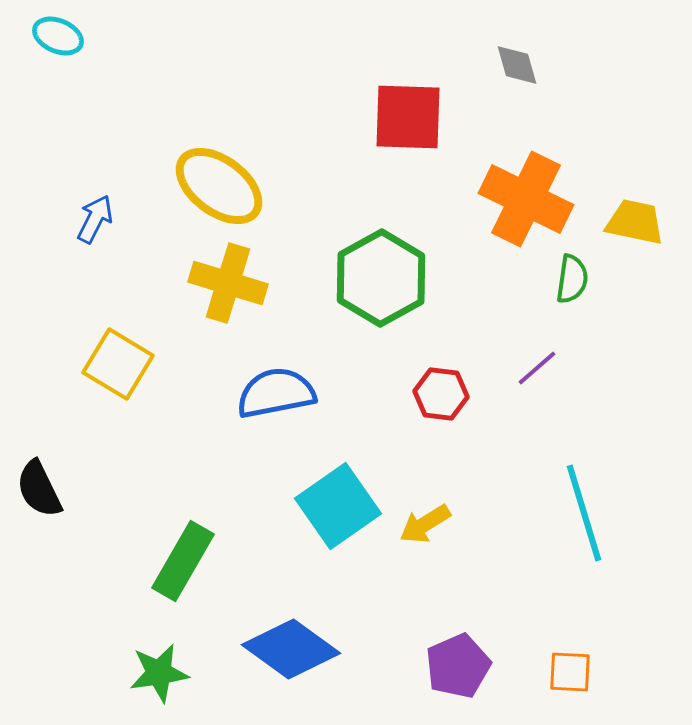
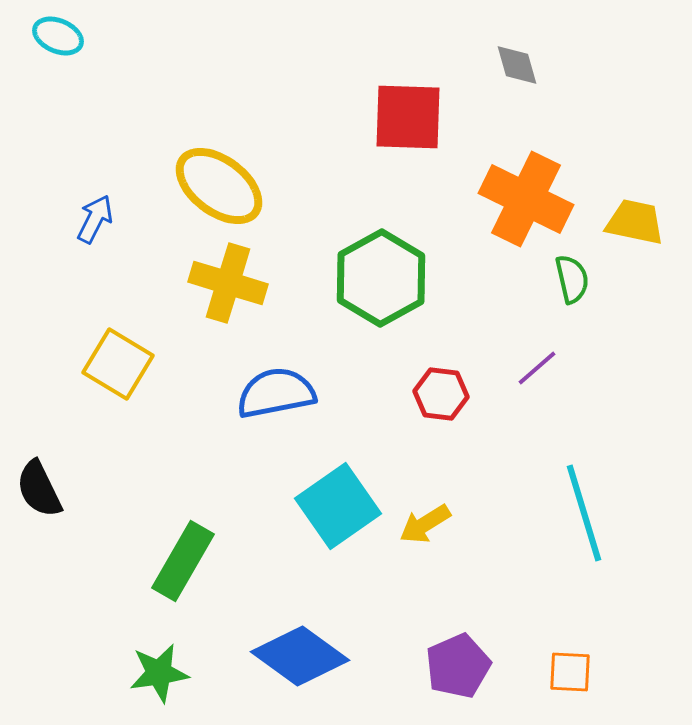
green semicircle: rotated 21 degrees counterclockwise
blue diamond: moved 9 px right, 7 px down
